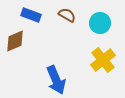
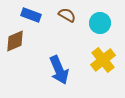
blue arrow: moved 3 px right, 10 px up
